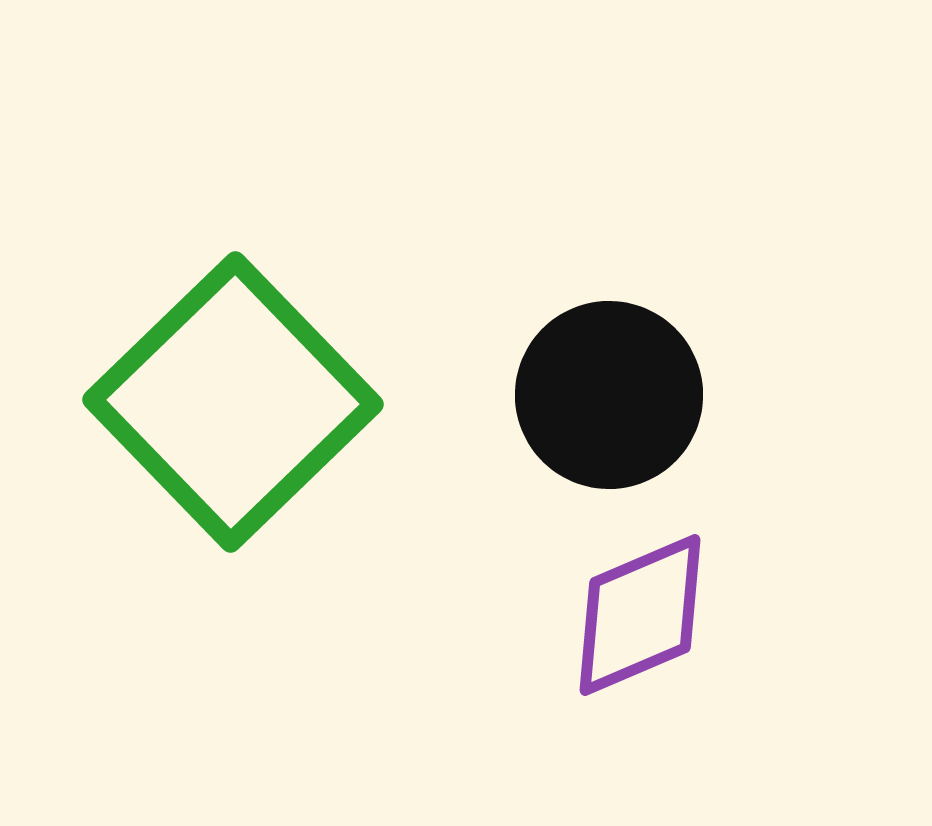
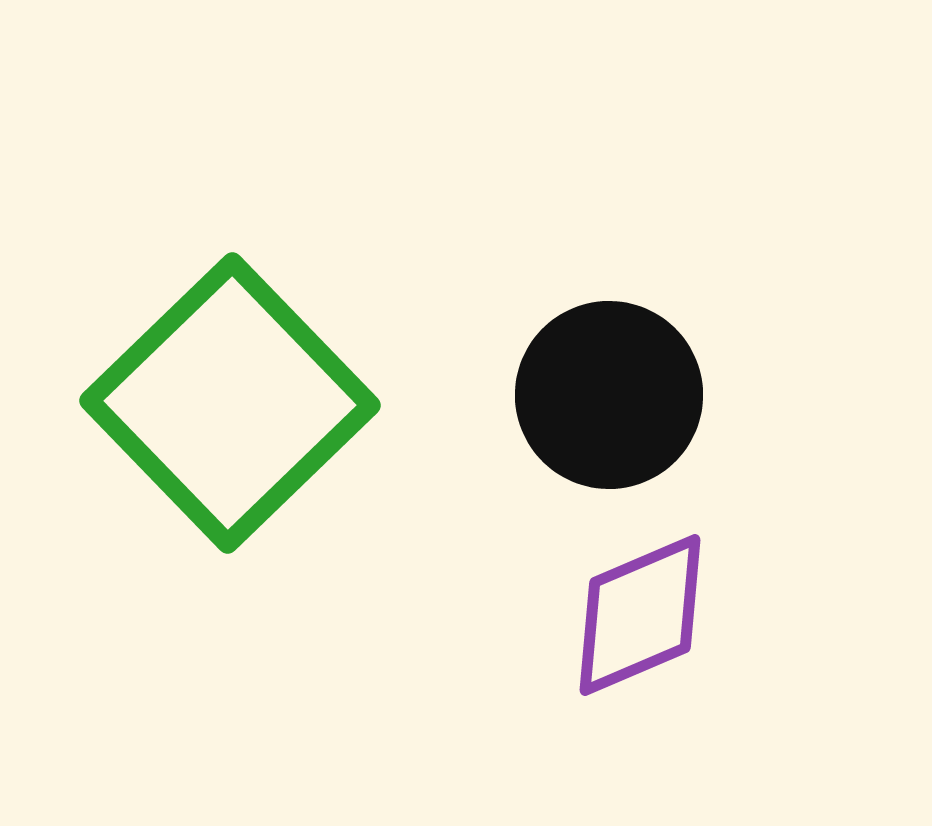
green square: moved 3 px left, 1 px down
